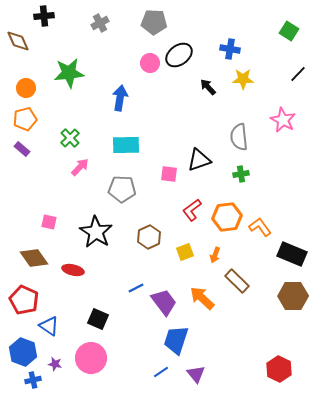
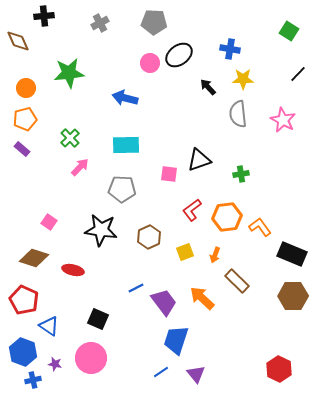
blue arrow at (120, 98): moved 5 px right; rotated 85 degrees counterclockwise
gray semicircle at (239, 137): moved 1 px left, 23 px up
pink square at (49, 222): rotated 21 degrees clockwise
black star at (96, 232): moved 5 px right, 2 px up; rotated 24 degrees counterclockwise
brown diamond at (34, 258): rotated 36 degrees counterclockwise
